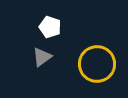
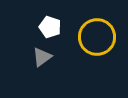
yellow circle: moved 27 px up
